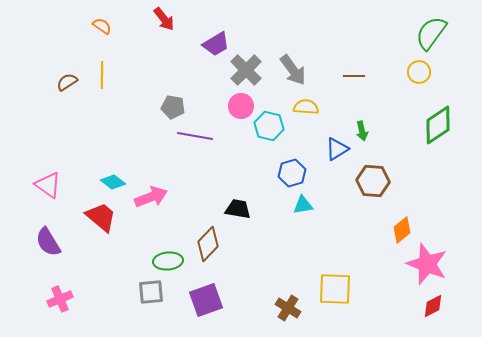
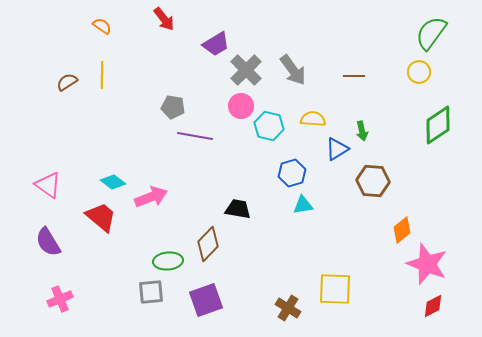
yellow semicircle: moved 7 px right, 12 px down
